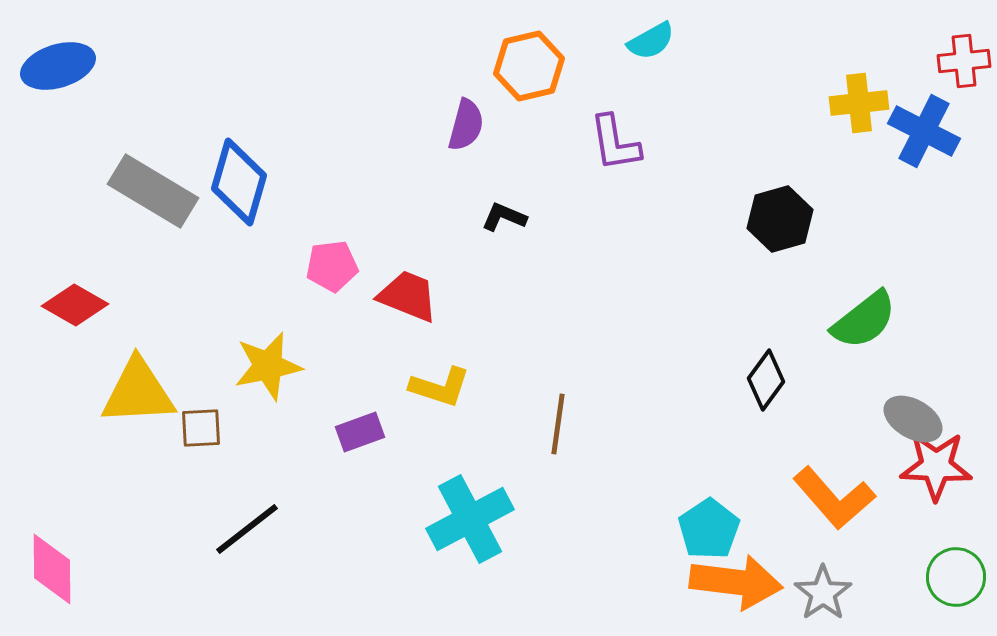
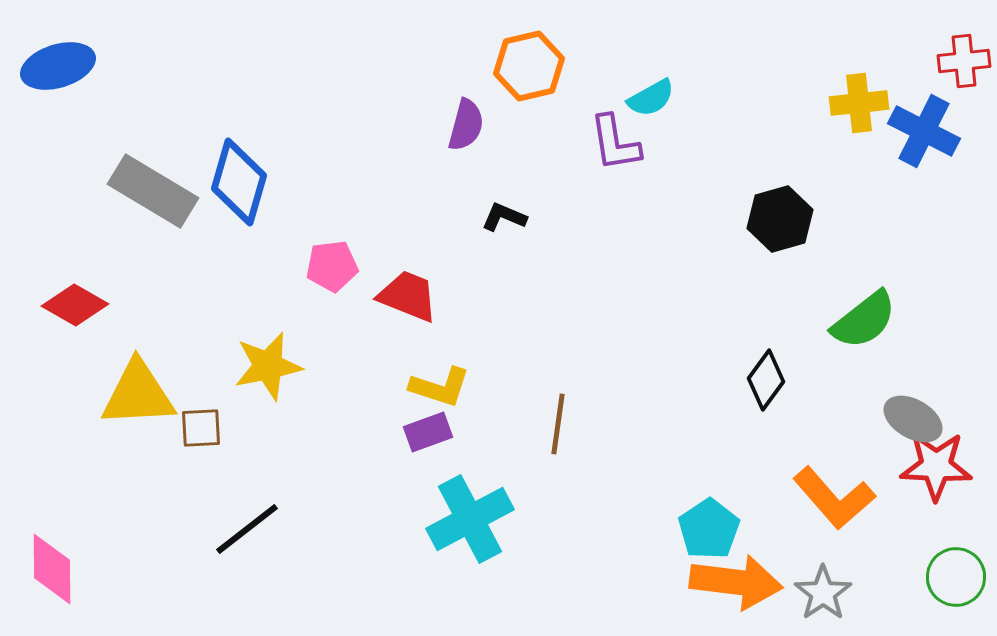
cyan semicircle: moved 57 px down
yellow triangle: moved 2 px down
purple rectangle: moved 68 px right
